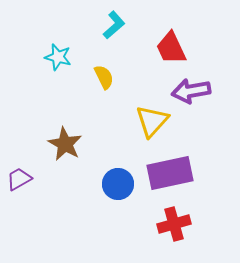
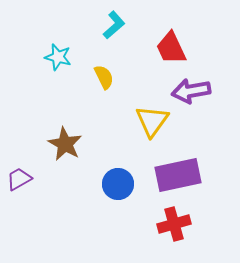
yellow triangle: rotated 6 degrees counterclockwise
purple rectangle: moved 8 px right, 2 px down
